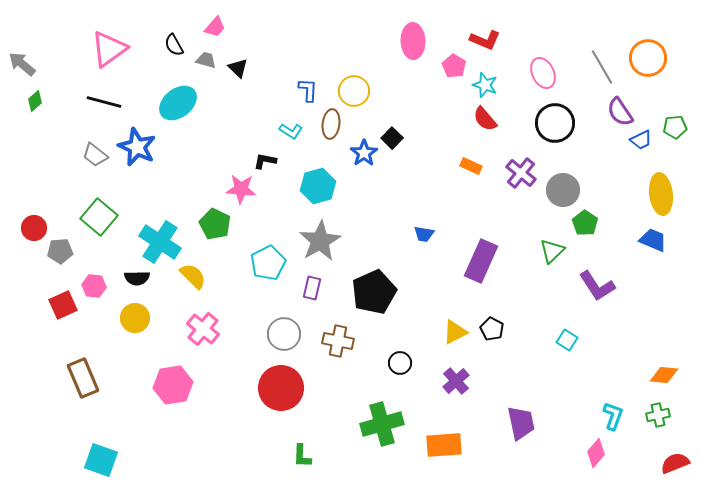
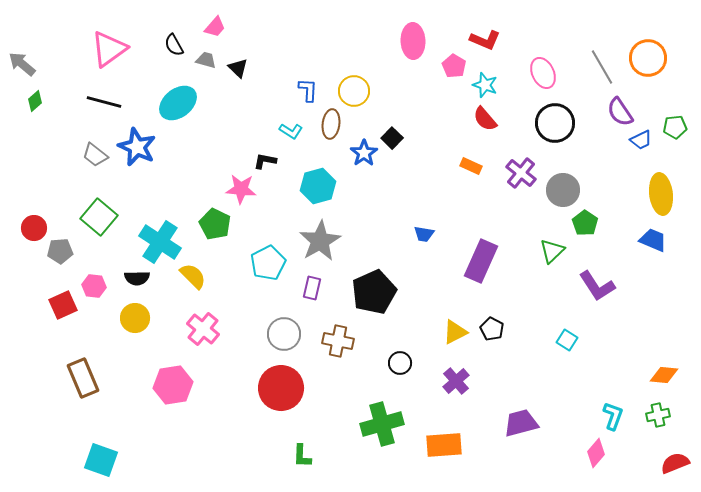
purple trapezoid at (521, 423): rotated 93 degrees counterclockwise
